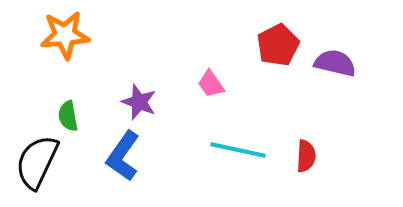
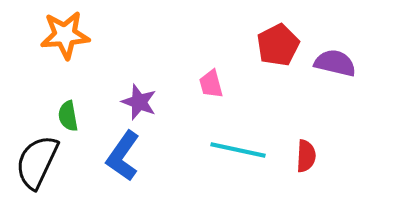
pink trapezoid: rotated 20 degrees clockwise
